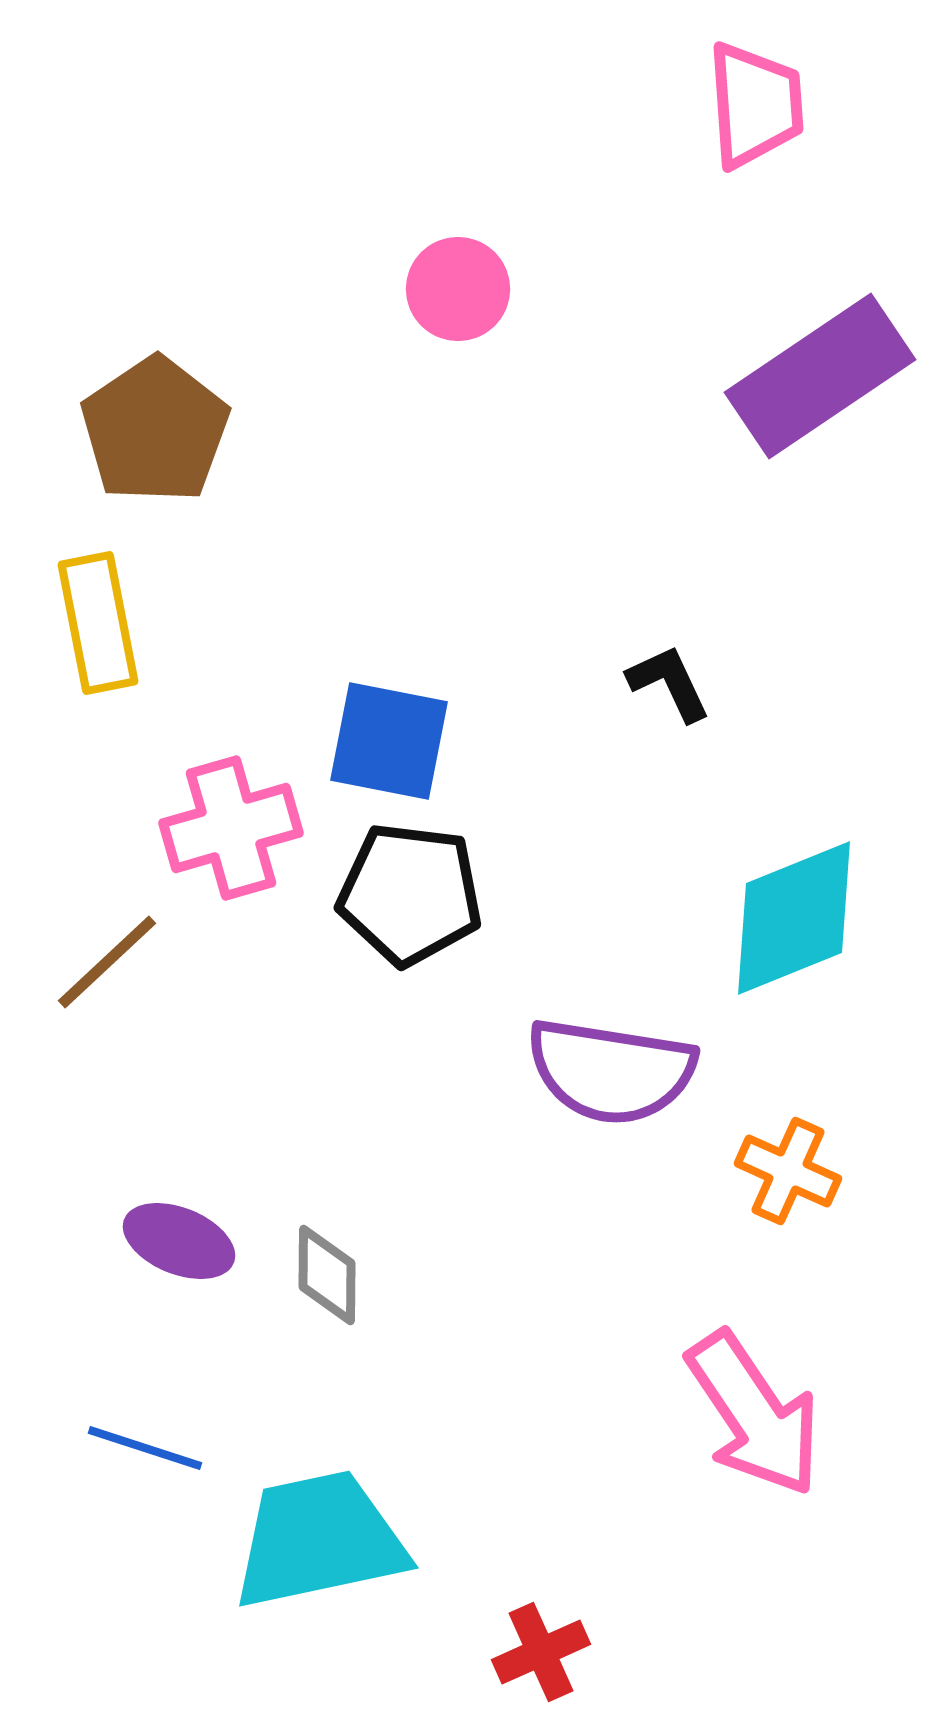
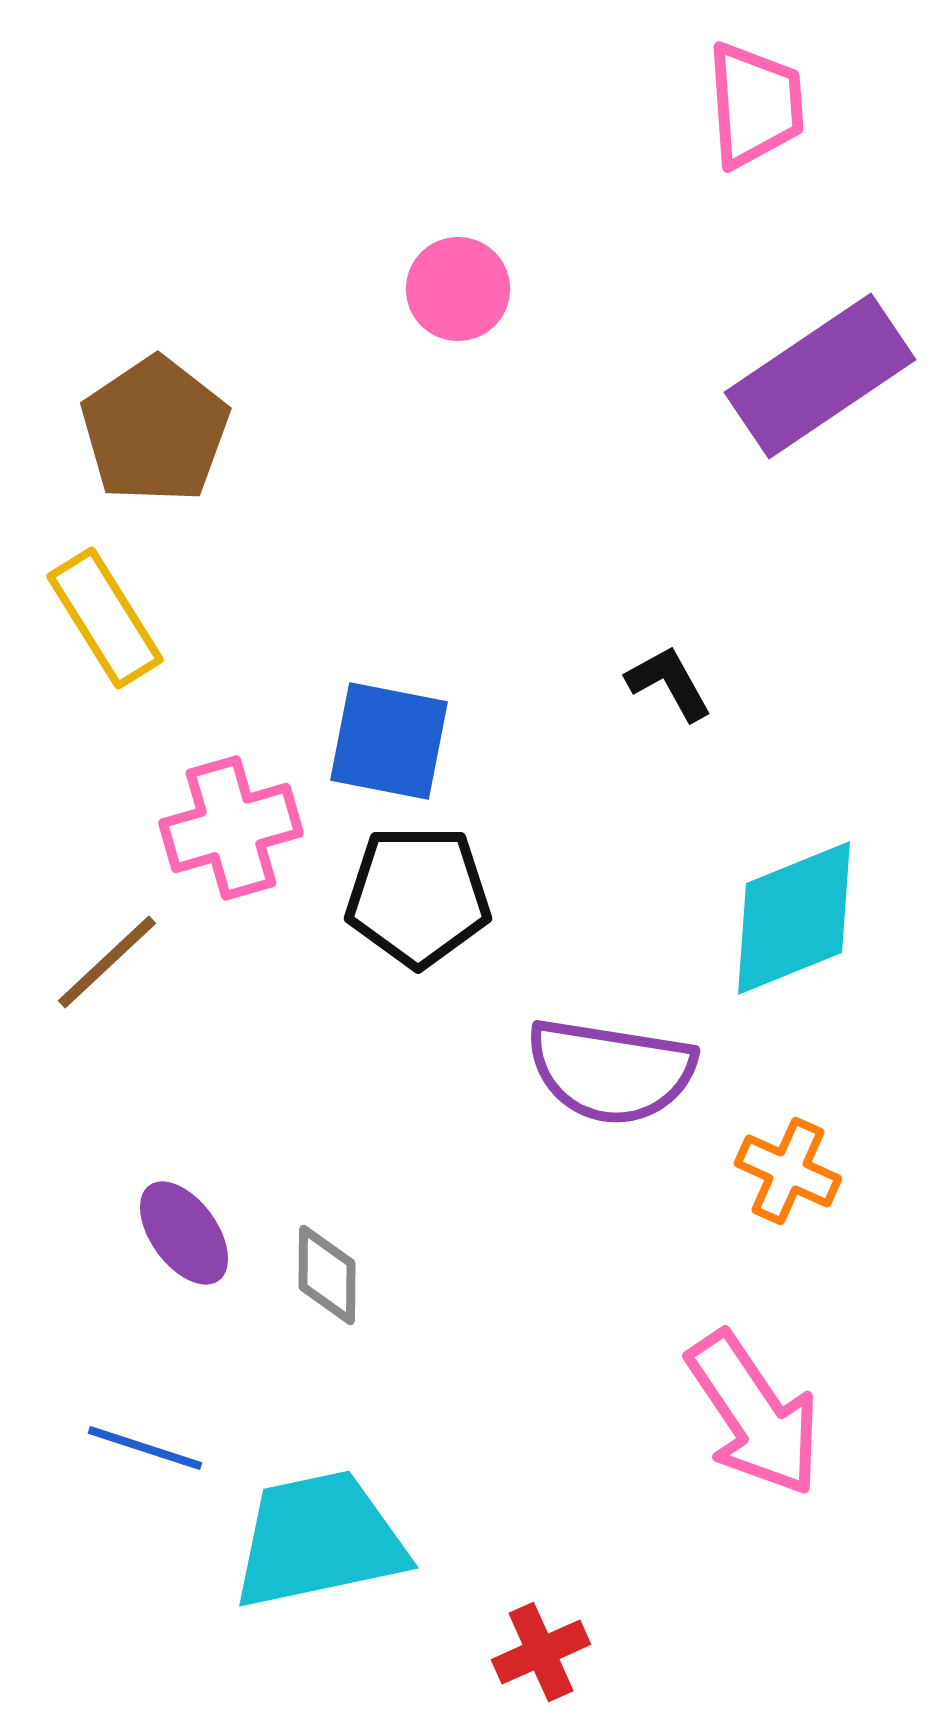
yellow rectangle: moved 7 px right, 5 px up; rotated 21 degrees counterclockwise
black L-shape: rotated 4 degrees counterclockwise
black pentagon: moved 8 px right, 2 px down; rotated 7 degrees counterclockwise
purple ellipse: moved 5 px right, 8 px up; rotated 32 degrees clockwise
